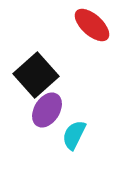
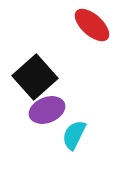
black square: moved 1 px left, 2 px down
purple ellipse: rotated 36 degrees clockwise
